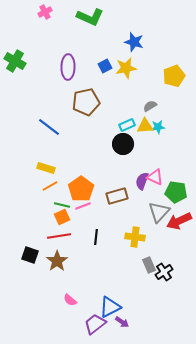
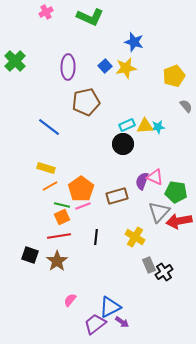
pink cross: moved 1 px right
green cross: rotated 15 degrees clockwise
blue square: rotated 16 degrees counterclockwise
gray semicircle: moved 36 px right; rotated 80 degrees clockwise
red arrow: rotated 15 degrees clockwise
yellow cross: rotated 24 degrees clockwise
pink semicircle: rotated 88 degrees clockwise
